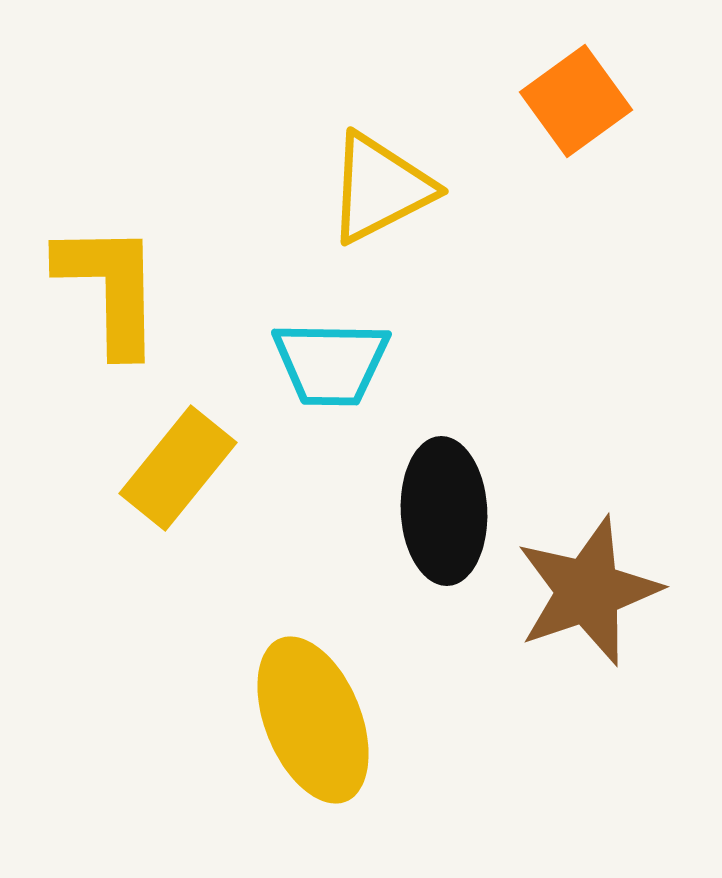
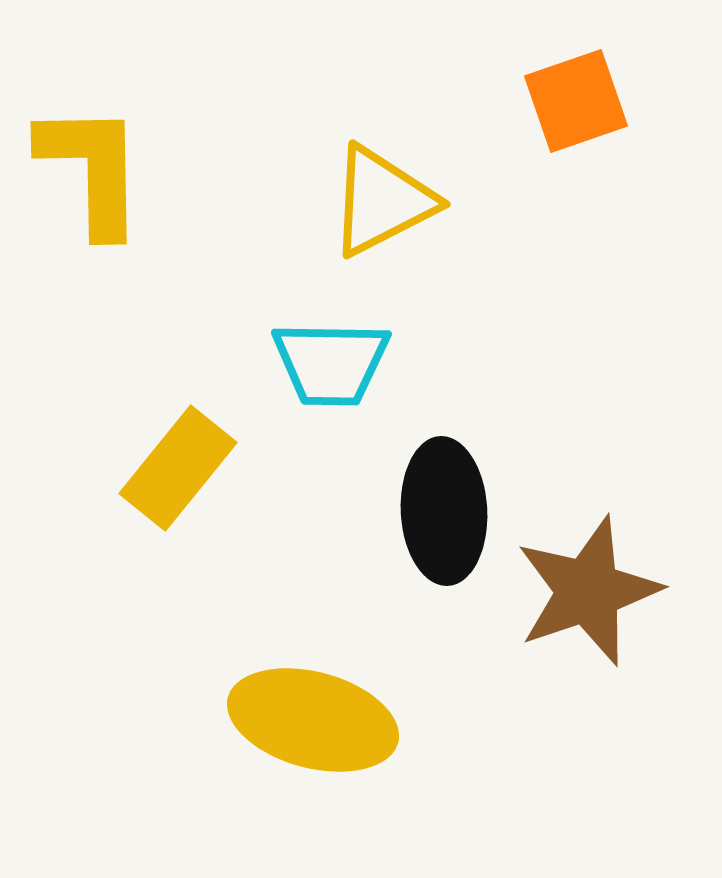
orange square: rotated 17 degrees clockwise
yellow triangle: moved 2 px right, 13 px down
yellow L-shape: moved 18 px left, 119 px up
yellow ellipse: rotated 53 degrees counterclockwise
